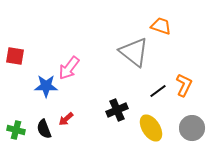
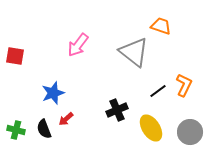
pink arrow: moved 9 px right, 23 px up
blue star: moved 7 px right, 7 px down; rotated 20 degrees counterclockwise
gray circle: moved 2 px left, 4 px down
